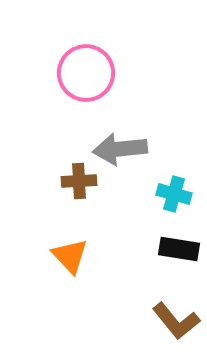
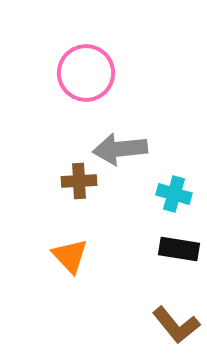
brown L-shape: moved 4 px down
